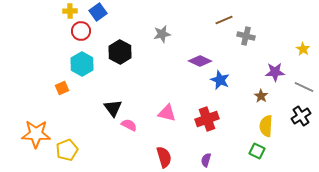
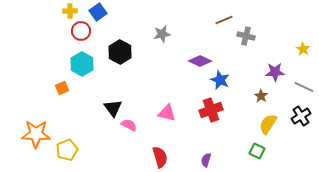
red cross: moved 4 px right, 9 px up
yellow semicircle: moved 2 px right, 2 px up; rotated 30 degrees clockwise
red semicircle: moved 4 px left
